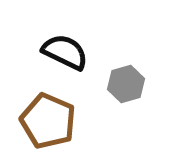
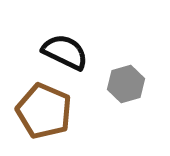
brown pentagon: moved 4 px left, 10 px up
